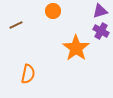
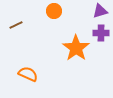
orange circle: moved 1 px right
purple cross: moved 2 px down; rotated 28 degrees counterclockwise
orange semicircle: rotated 78 degrees counterclockwise
